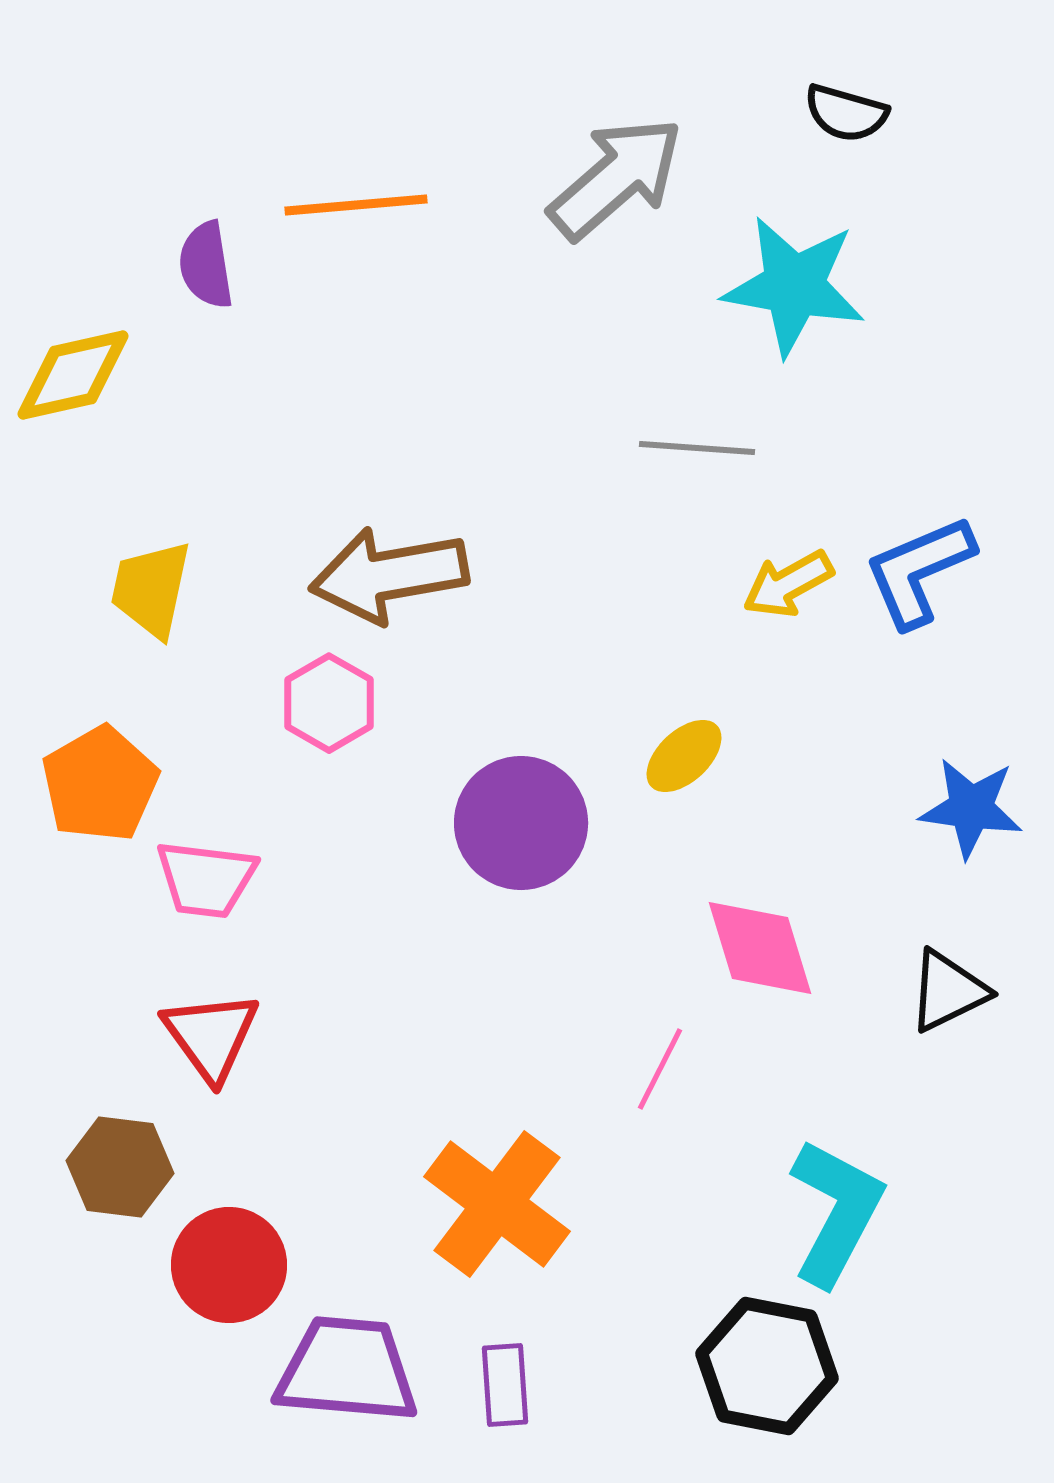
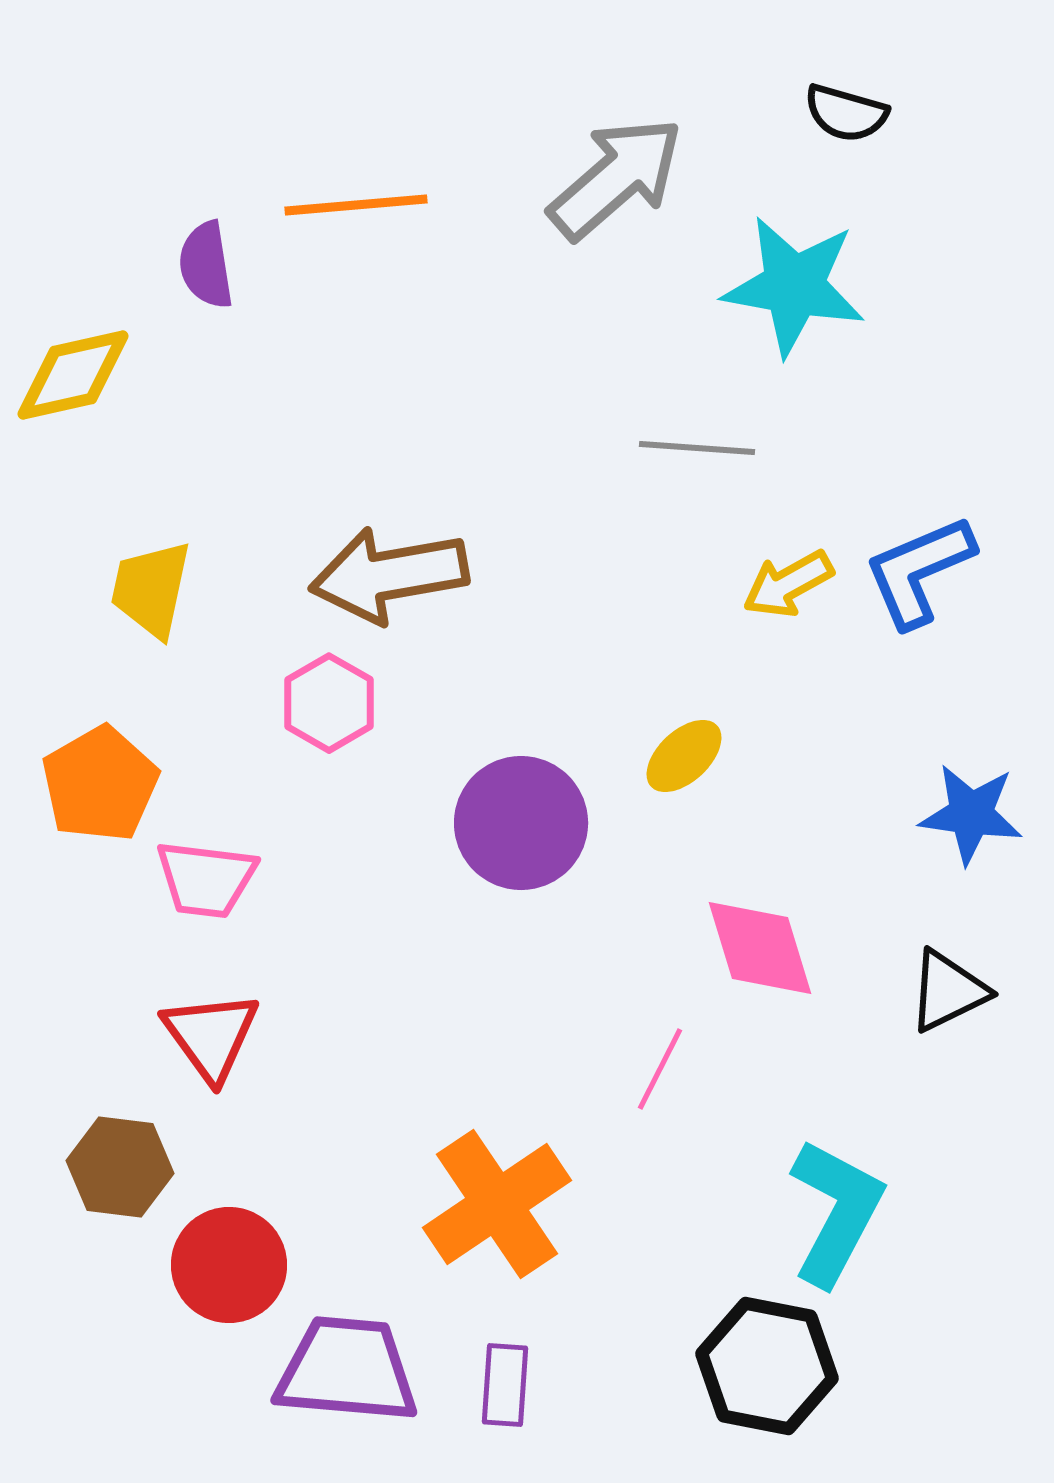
blue star: moved 6 px down
orange cross: rotated 19 degrees clockwise
purple rectangle: rotated 8 degrees clockwise
